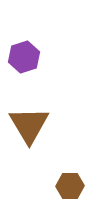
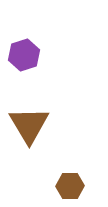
purple hexagon: moved 2 px up
